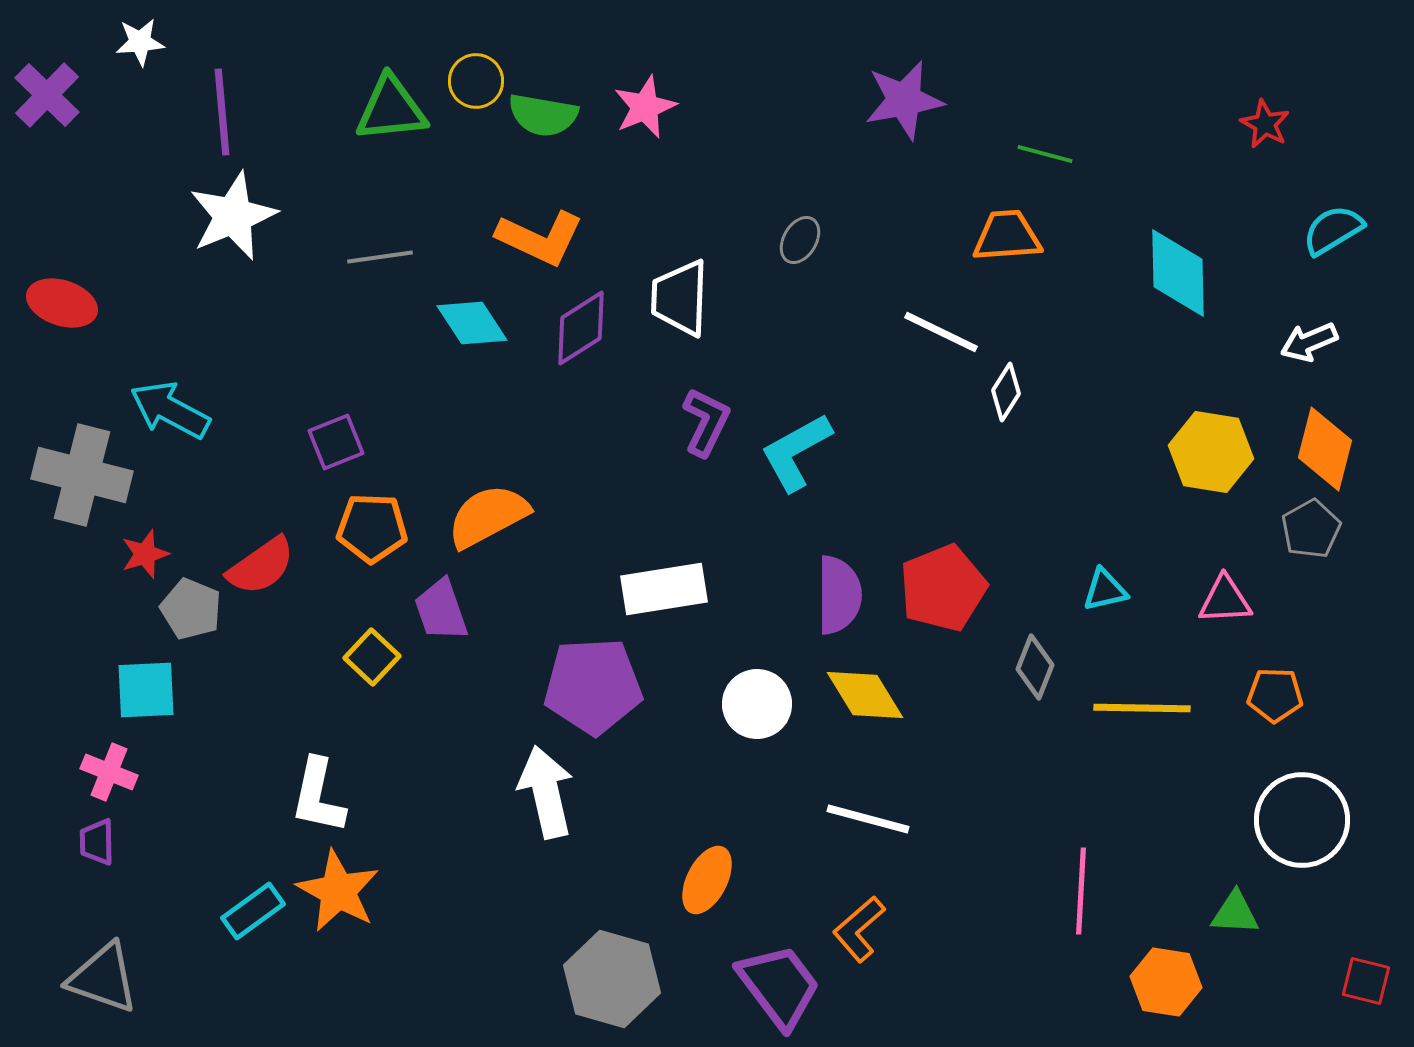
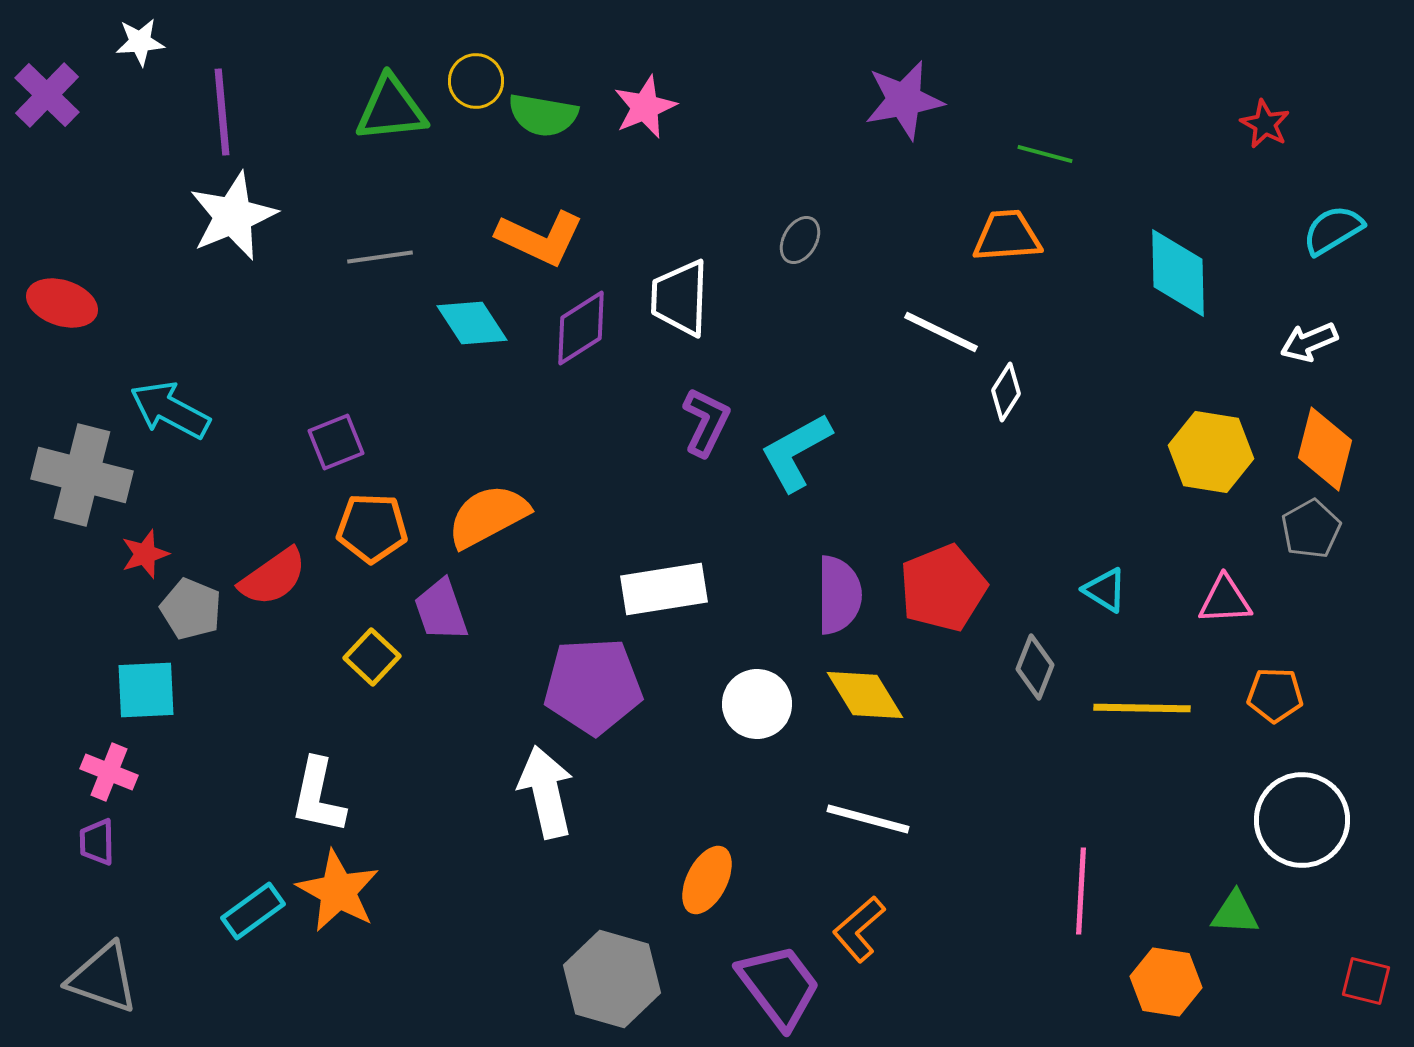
red semicircle at (261, 566): moved 12 px right, 11 px down
cyan triangle at (1105, 590): rotated 45 degrees clockwise
